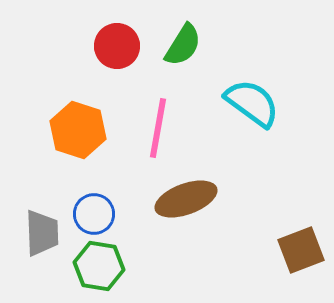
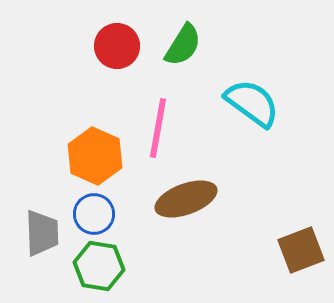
orange hexagon: moved 17 px right, 26 px down; rotated 6 degrees clockwise
